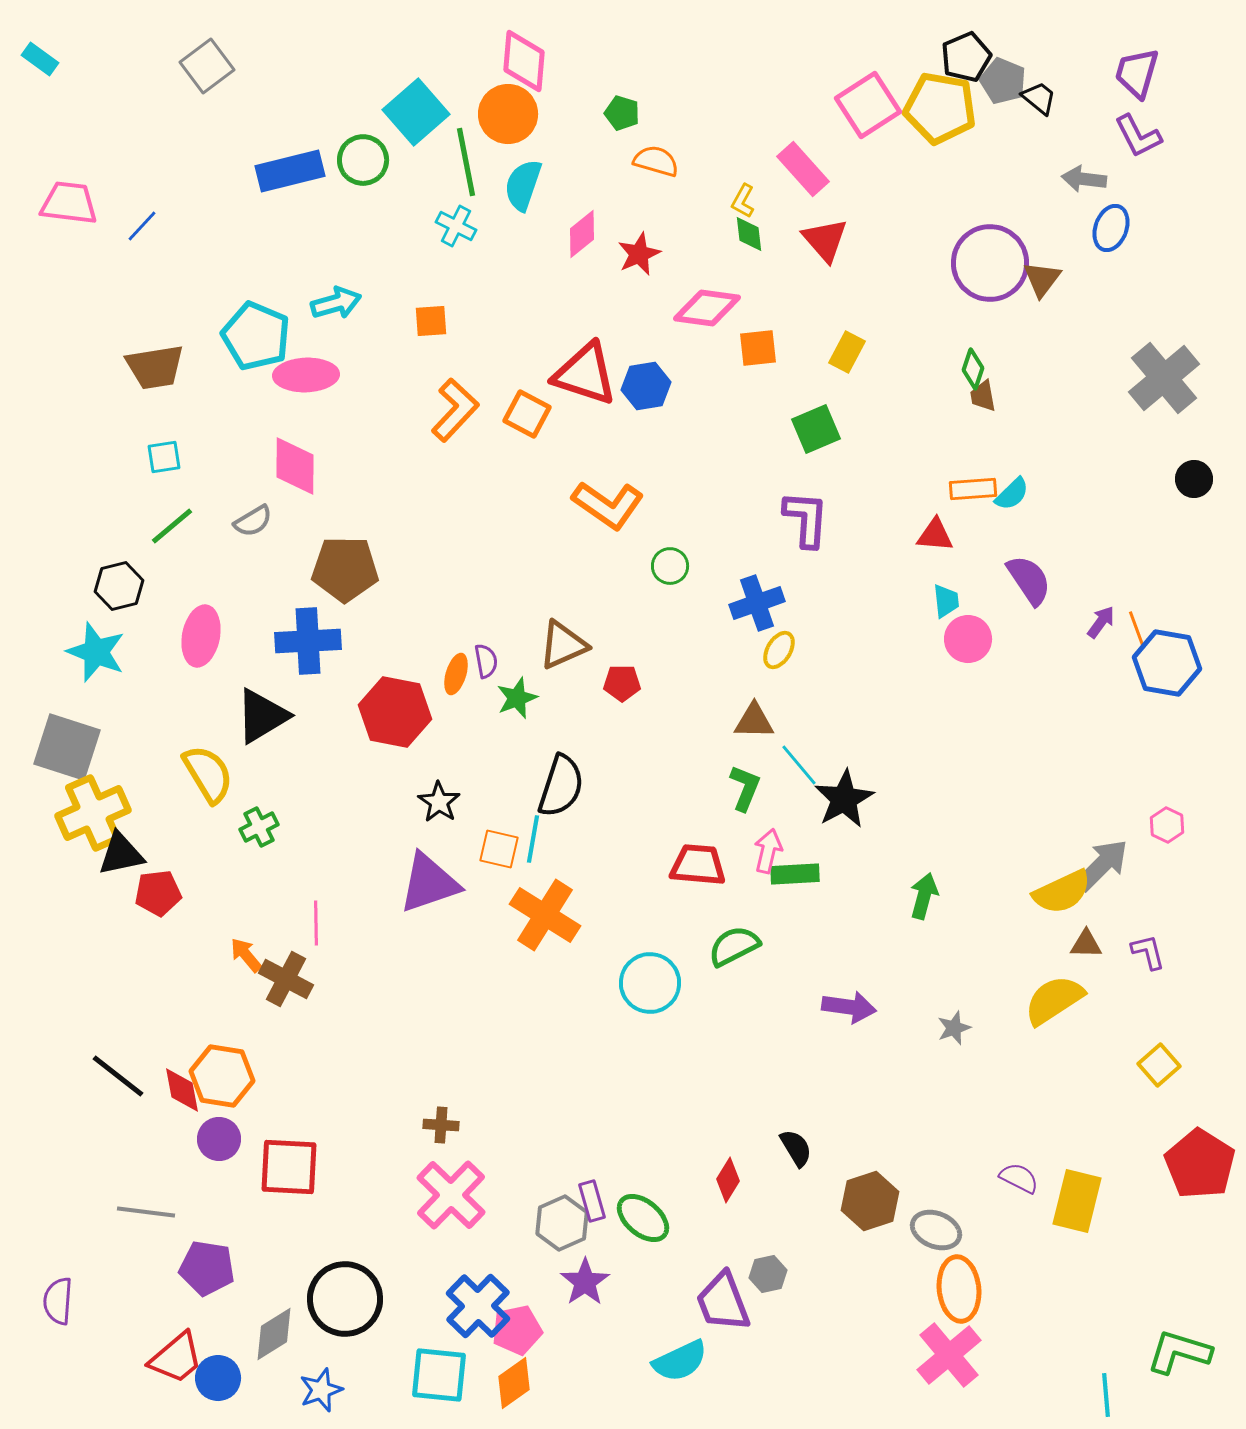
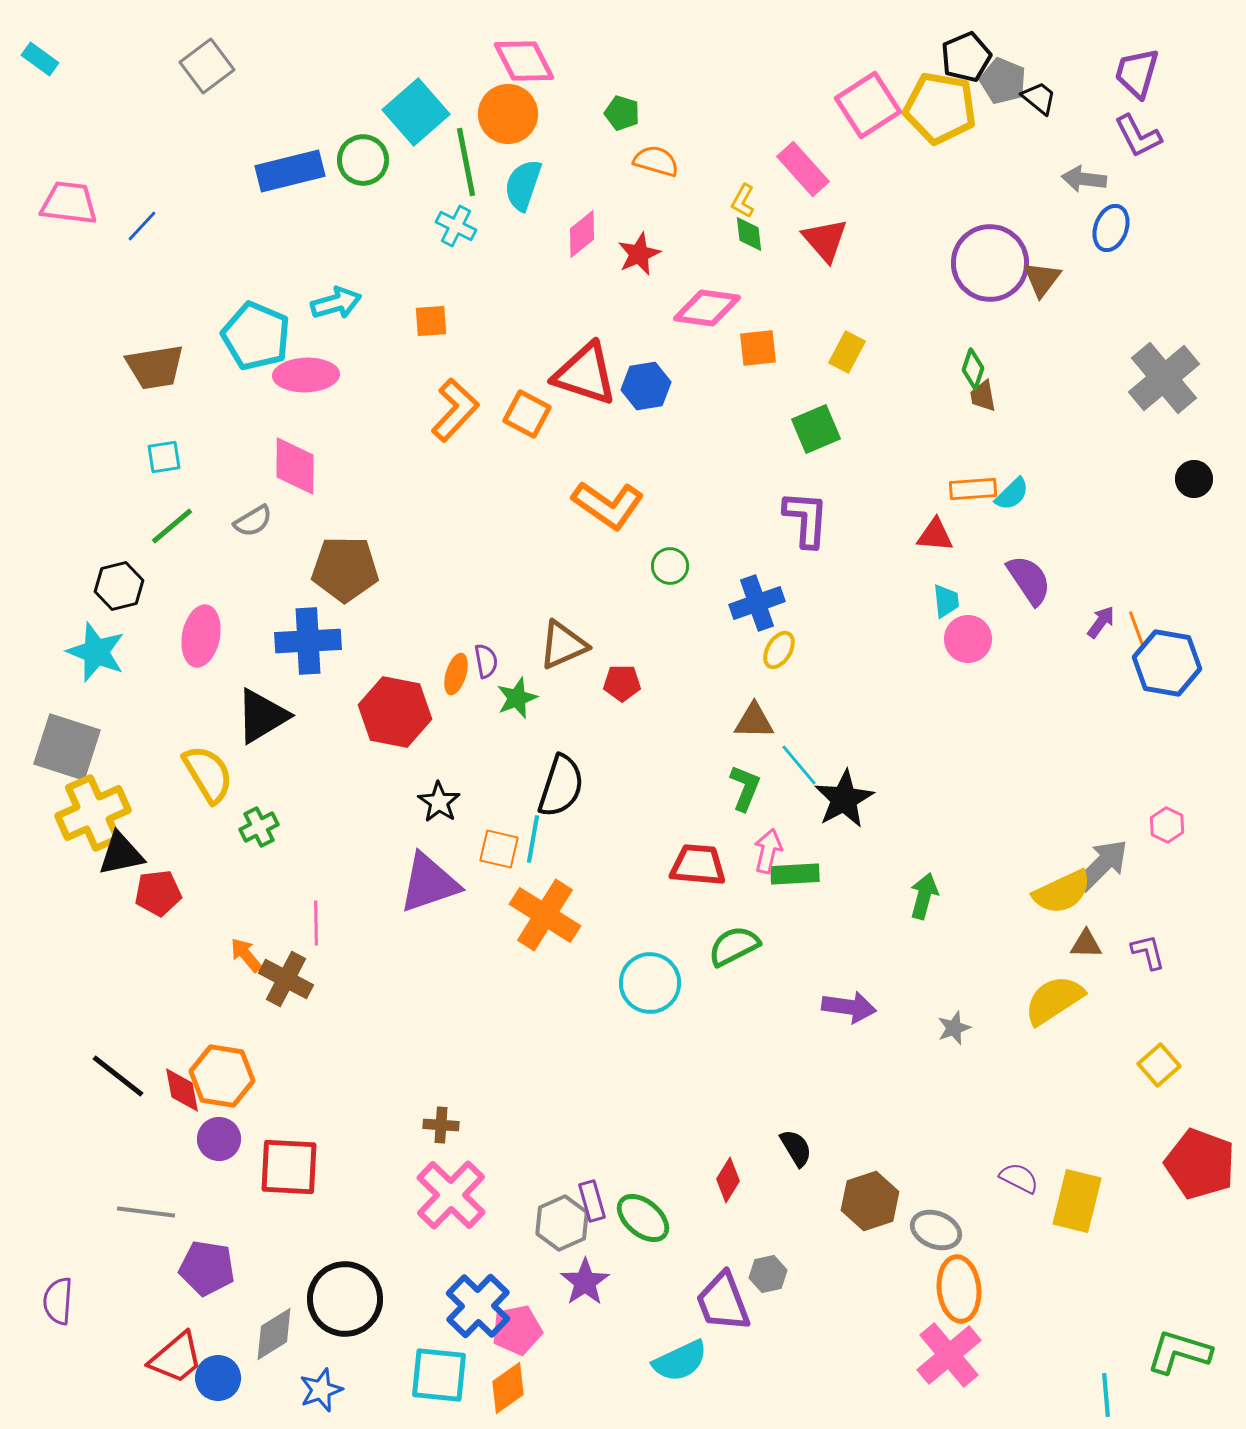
pink diamond at (524, 61): rotated 32 degrees counterclockwise
red pentagon at (1200, 1164): rotated 12 degrees counterclockwise
orange diamond at (514, 1383): moved 6 px left, 5 px down
